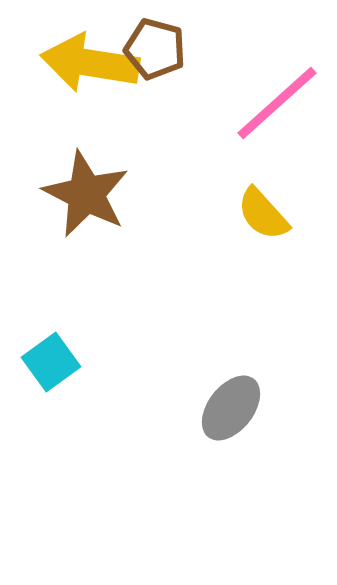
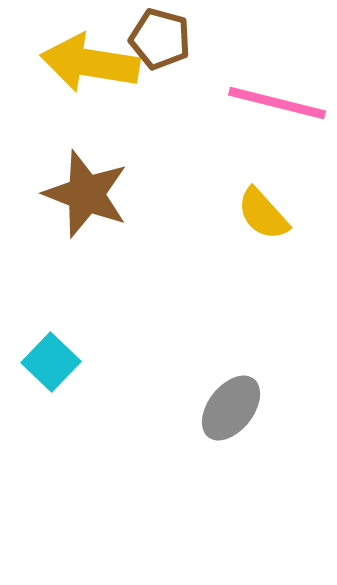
brown pentagon: moved 5 px right, 10 px up
pink line: rotated 56 degrees clockwise
brown star: rotated 6 degrees counterclockwise
cyan square: rotated 10 degrees counterclockwise
